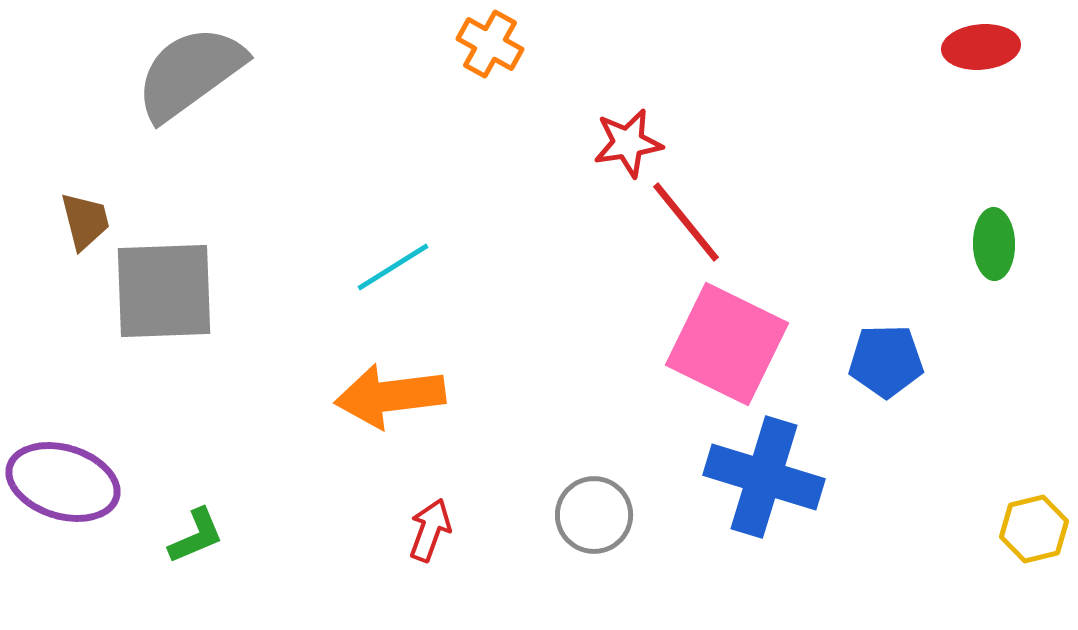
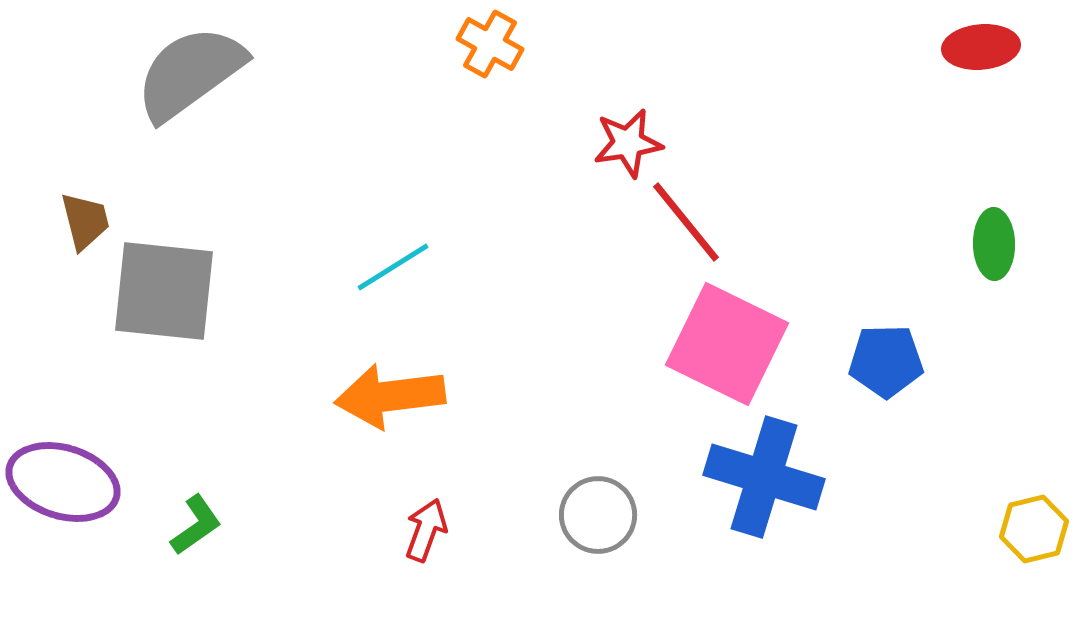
gray square: rotated 8 degrees clockwise
gray circle: moved 4 px right
red arrow: moved 4 px left
green L-shape: moved 11 px up; rotated 12 degrees counterclockwise
